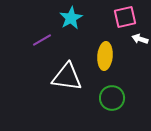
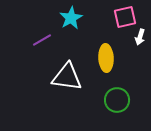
white arrow: moved 2 px up; rotated 91 degrees counterclockwise
yellow ellipse: moved 1 px right, 2 px down; rotated 8 degrees counterclockwise
green circle: moved 5 px right, 2 px down
